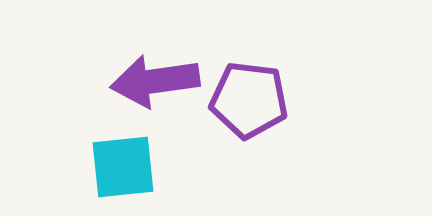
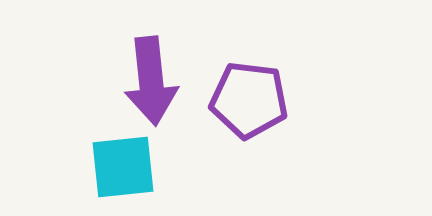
purple arrow: moved 4 px left; rotated 88 degrees counterclockwise
